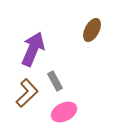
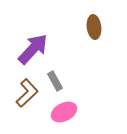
brown ellipse: moved 2 px right, 3 px up; rotated 35 degrees counterclockwise
purple arrow: rotated 20 degrees clockwise
